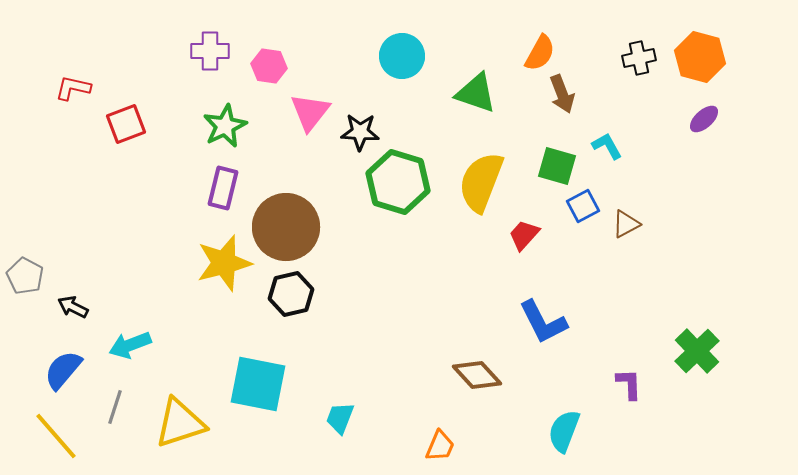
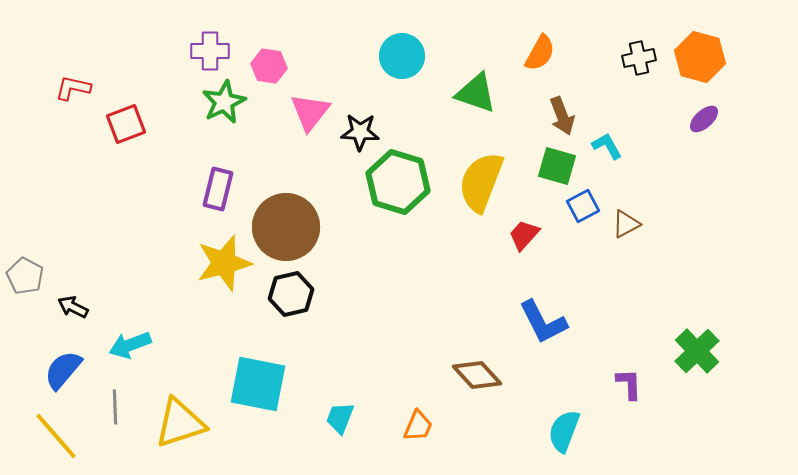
brown arrow: moved 22 px down
green star: moved 1 px left, 24 px up
purple rectangle: moved 5 px left, 1 px down
gray line: rotated 20 degrees counterclockwise
orange trapezoid: moved 22 px left, 20 px up
